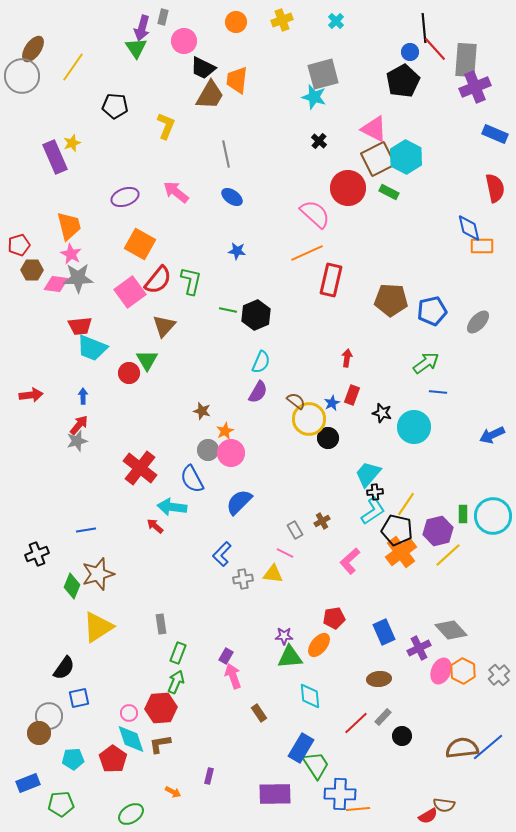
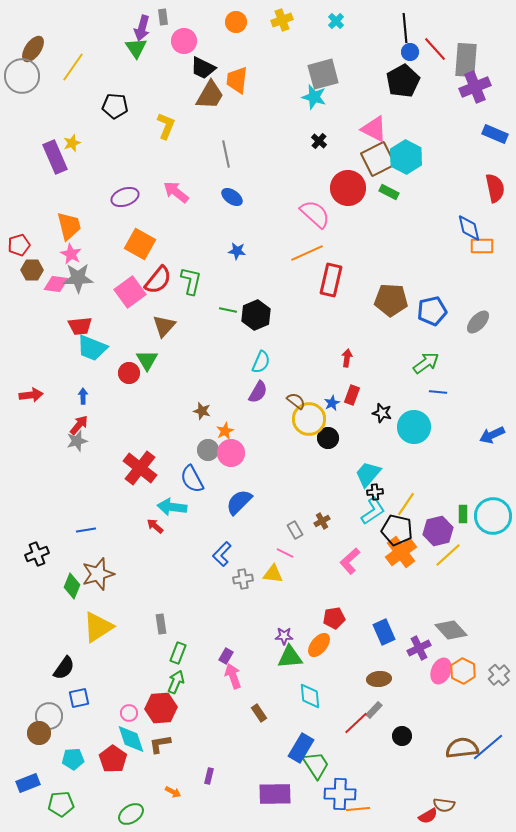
gray rectangle at (163, 17): rotated 21 degrees counterclockwise
black line at (424, 28): moved 19 px left
gray rectangle at (383, 717): moved 9 px left, 7 px up
